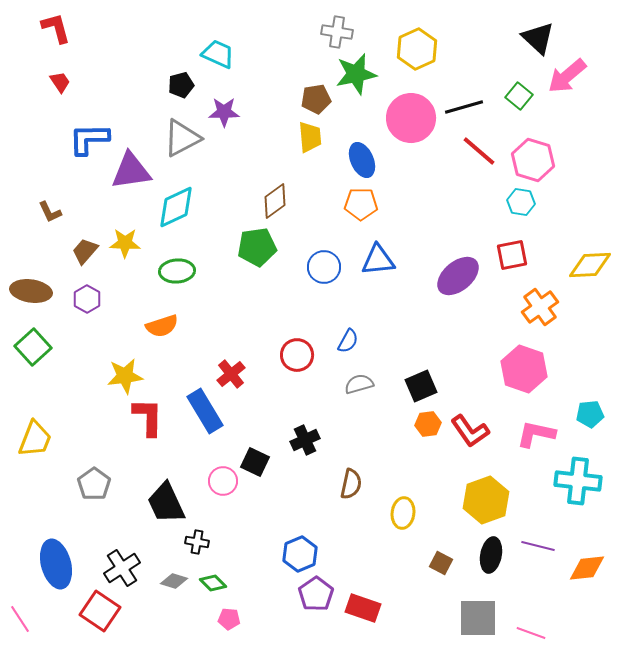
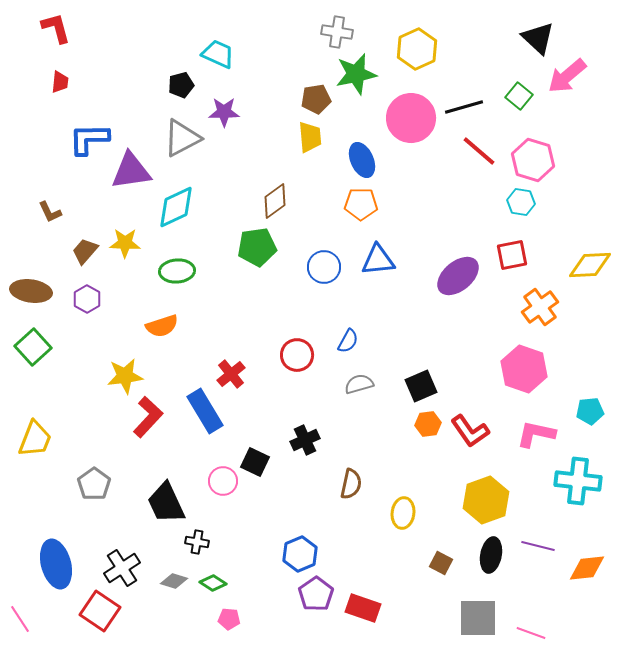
red trapezoid at (60, 82): rotated 40 degrees clockwise
cyan pentagon at (590, 414): moved 3 px up
red L-shape at (148, 417): rotated 42 degrees clockwise
green diamond at (213, 583): rotated 12 degrees counterclockwise
